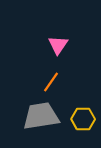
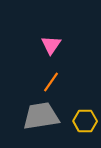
pink triangle: moved 7 px left
yellow hexagon: moved 2 px right, 2 px down
